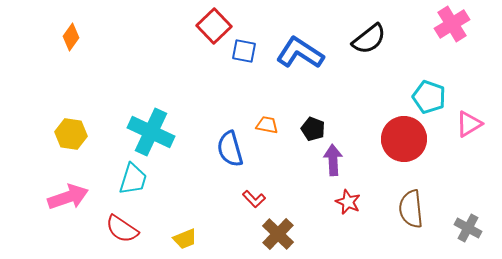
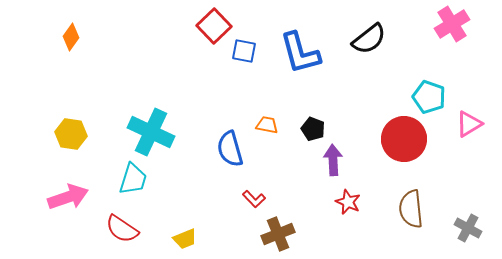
blue L-shape: rotated 138 degrees counterclockwise
brown cross: rotated 24 degrees clockwise
